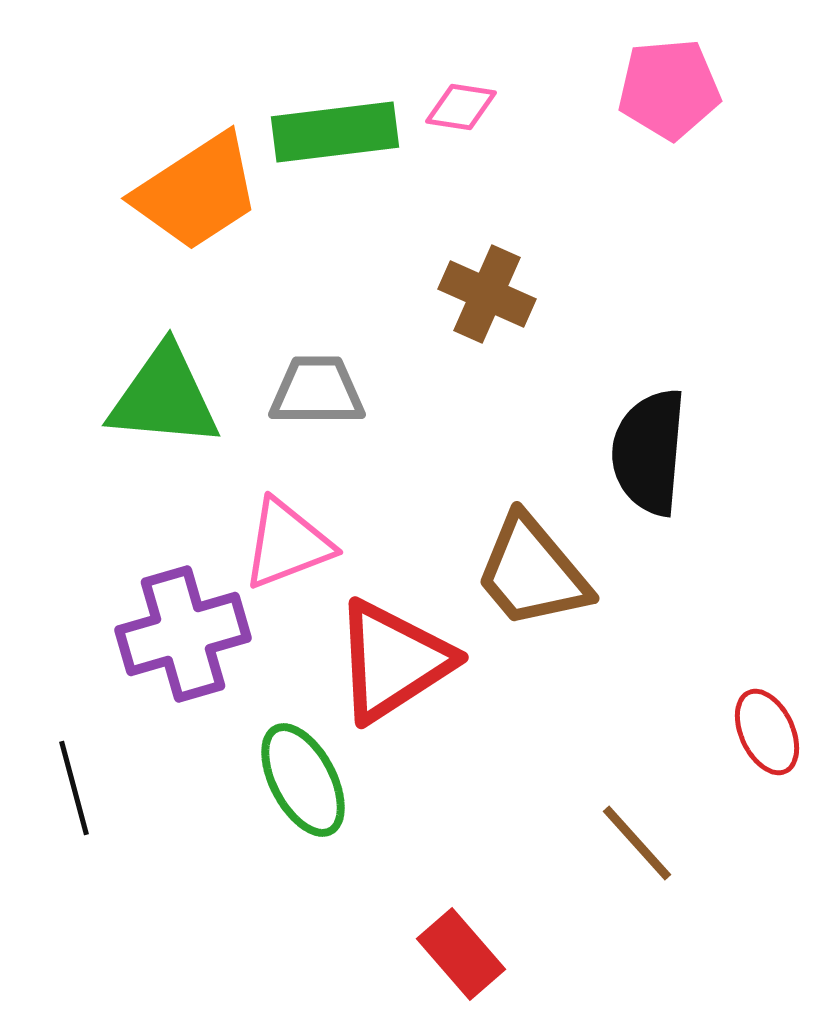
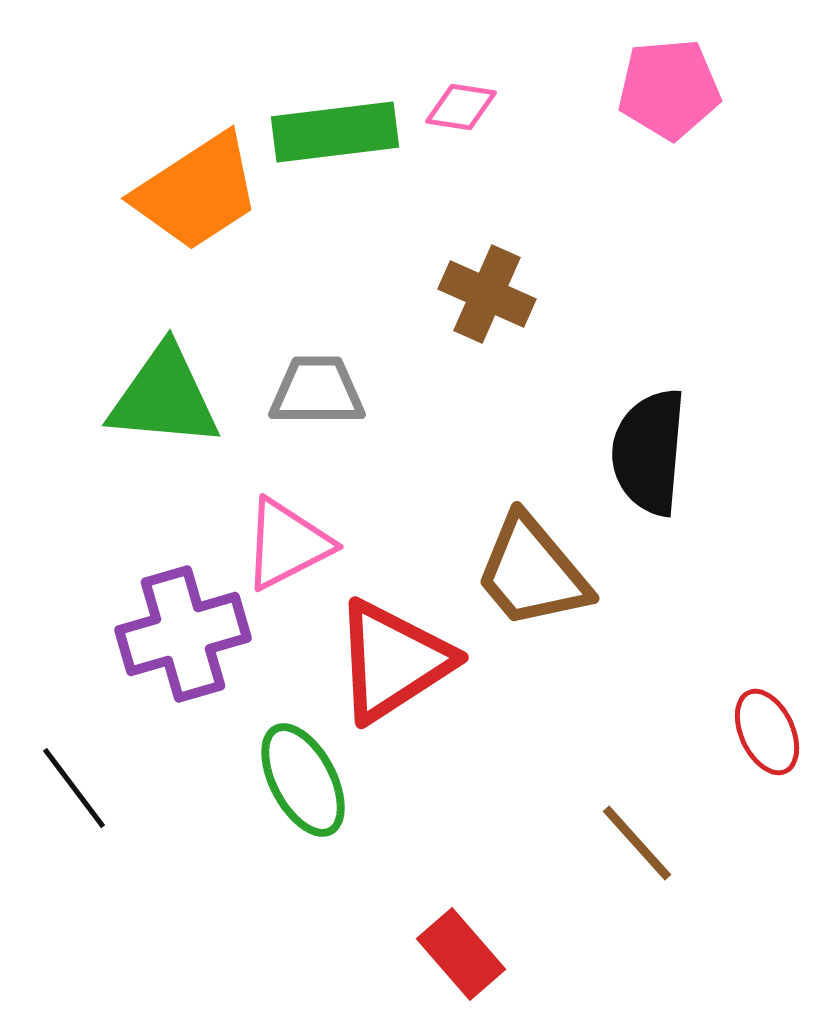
pink triangle: rotated 6 degrees counterclockwise
black line: rotated 22 degrees counterclockwise
